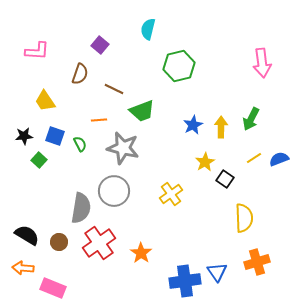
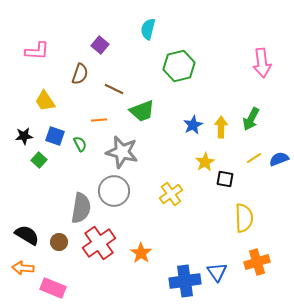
gray star: moved 1 px left, 4 px down
black square: rotated 24 degrees counterclockwise
